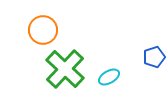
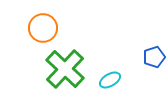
orange circle: moved 2 px up
cyan ellipse: moved 1 px right, 3 px down
